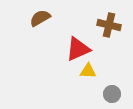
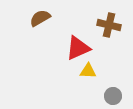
red triangle: moved 1 px up
gray circle: moved 1 px right, 2 px down
